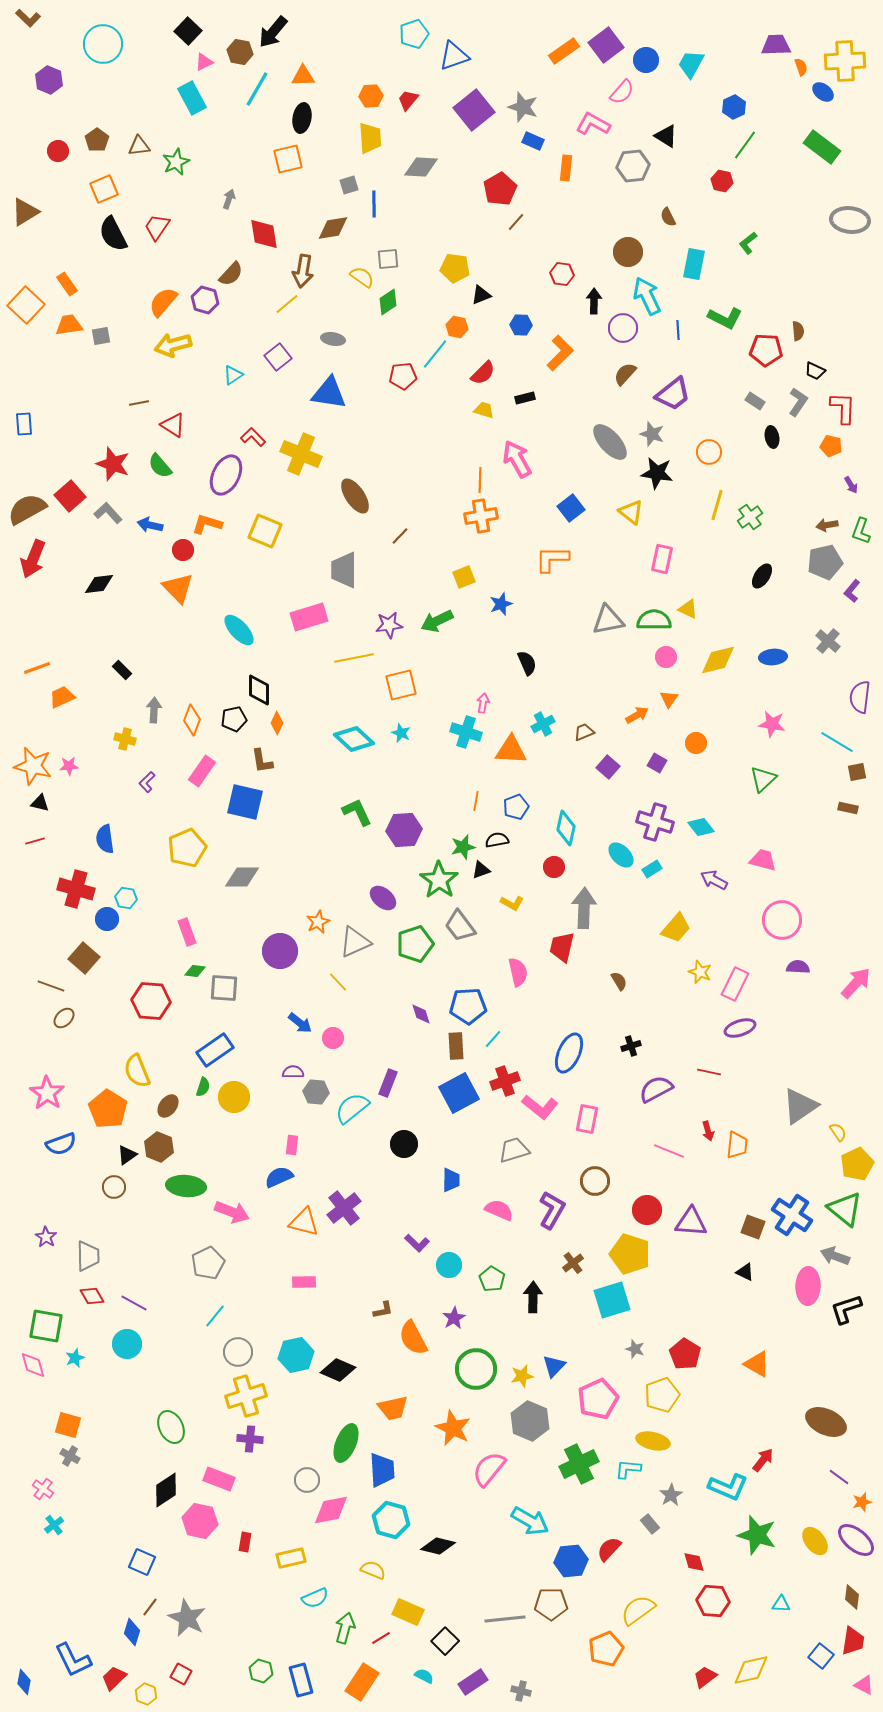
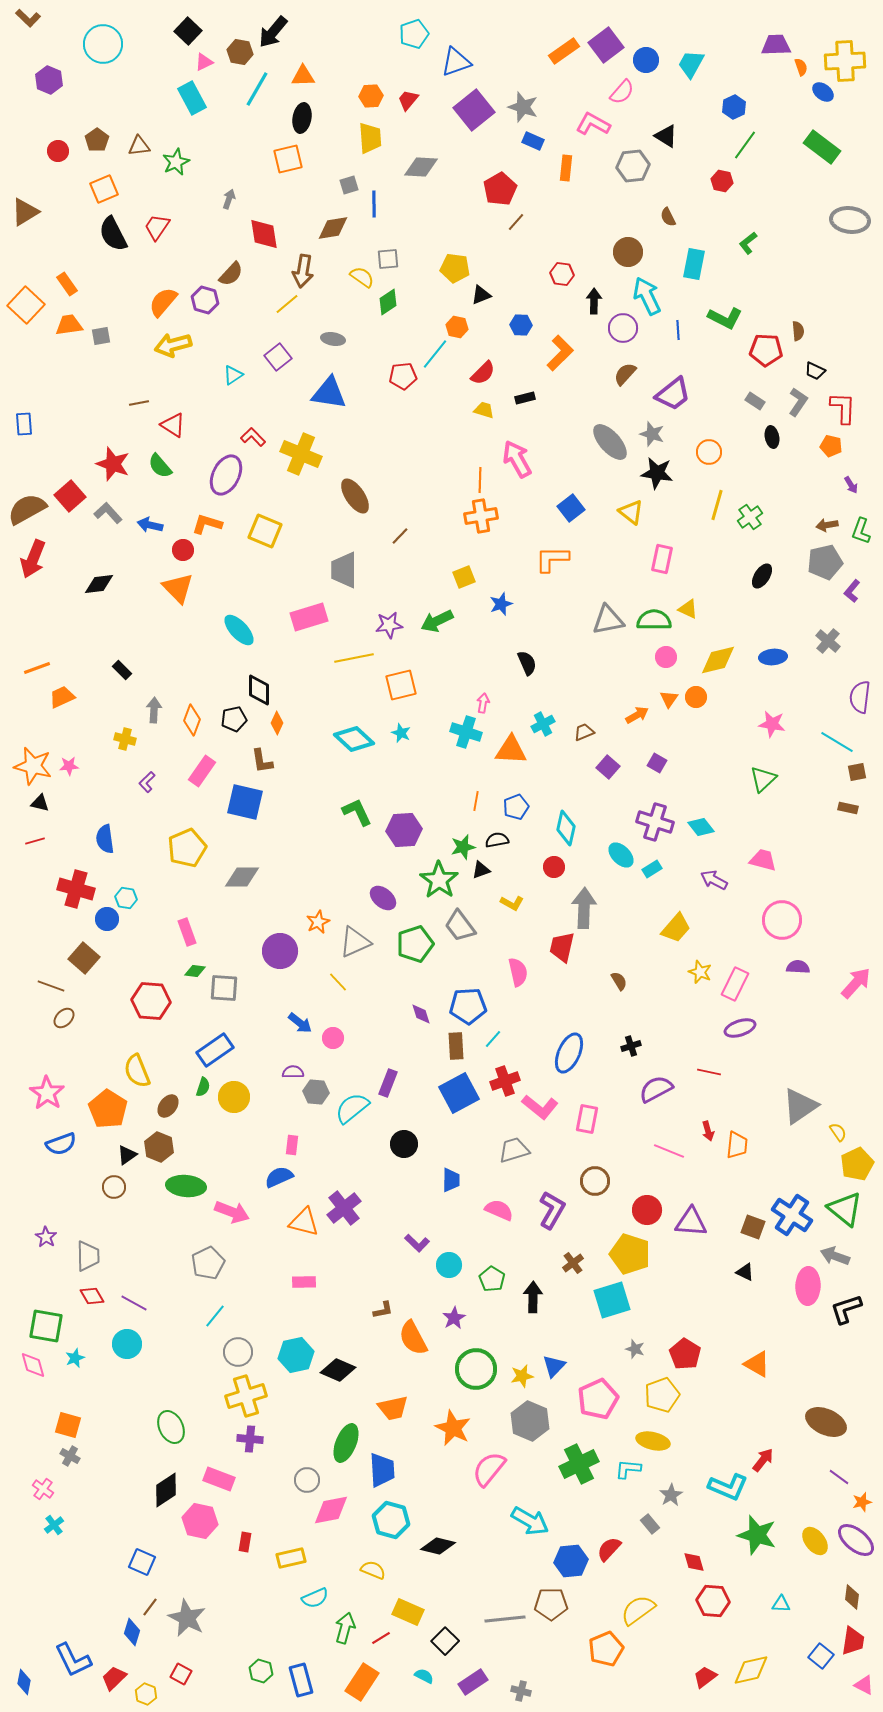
blue triangle at (454, 56): moved 2 px right, 6 px down
orange circle at (696, 743): moved 46 px up
